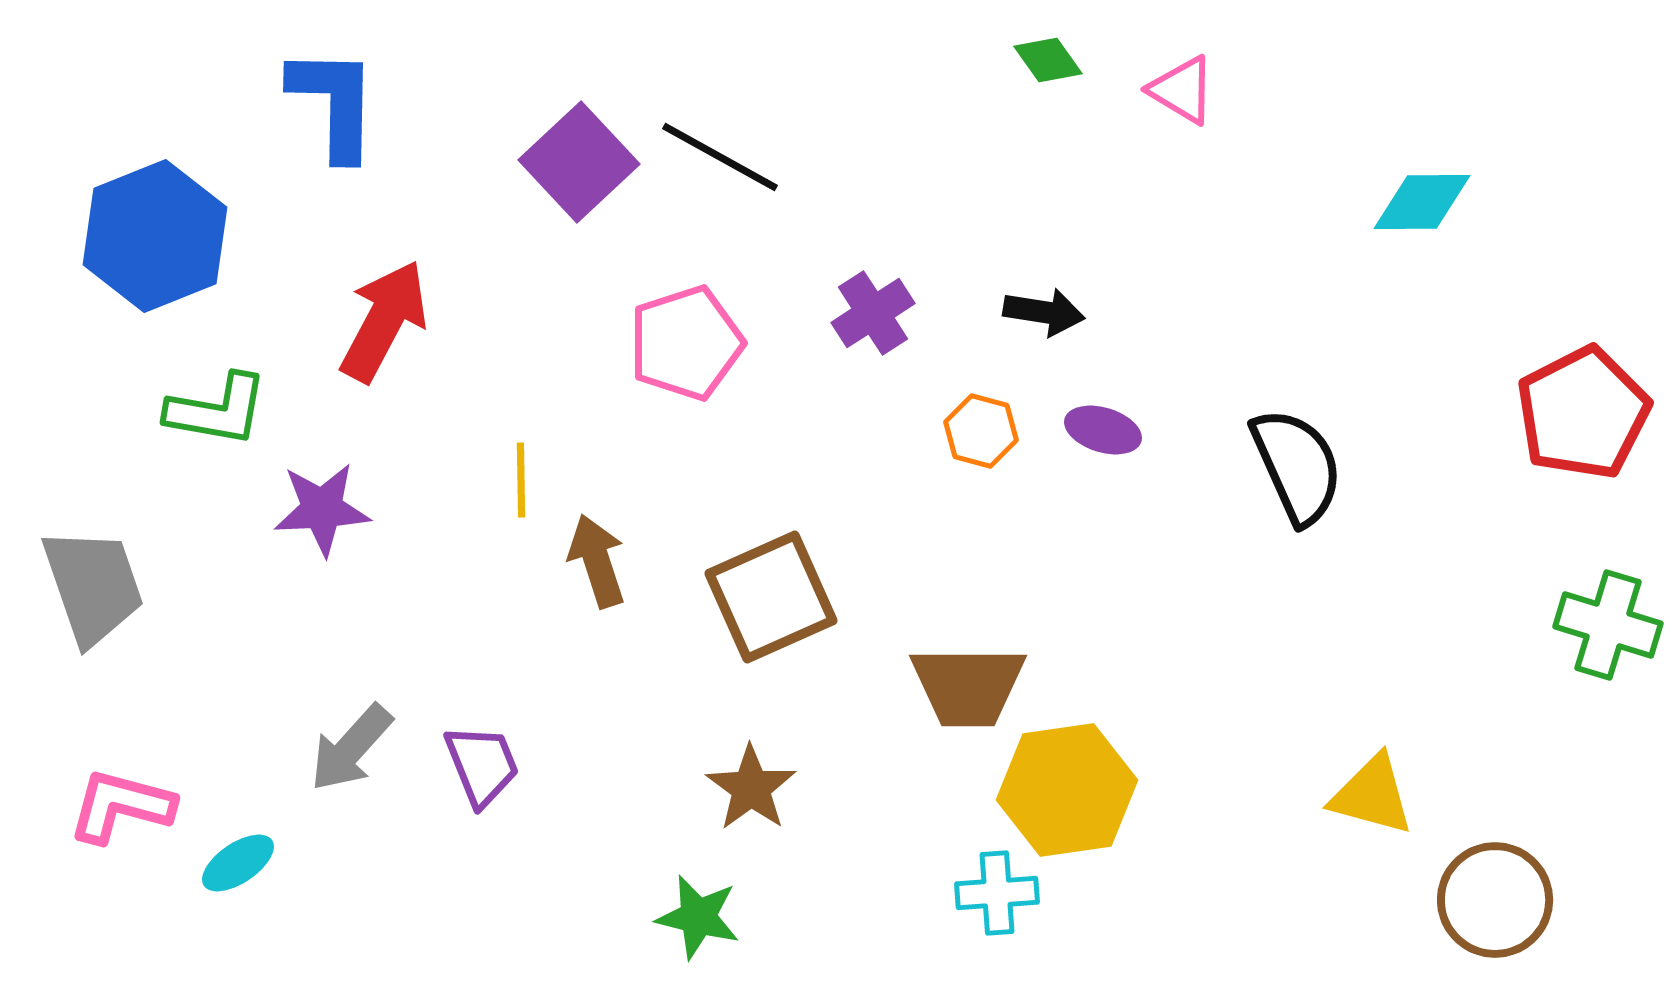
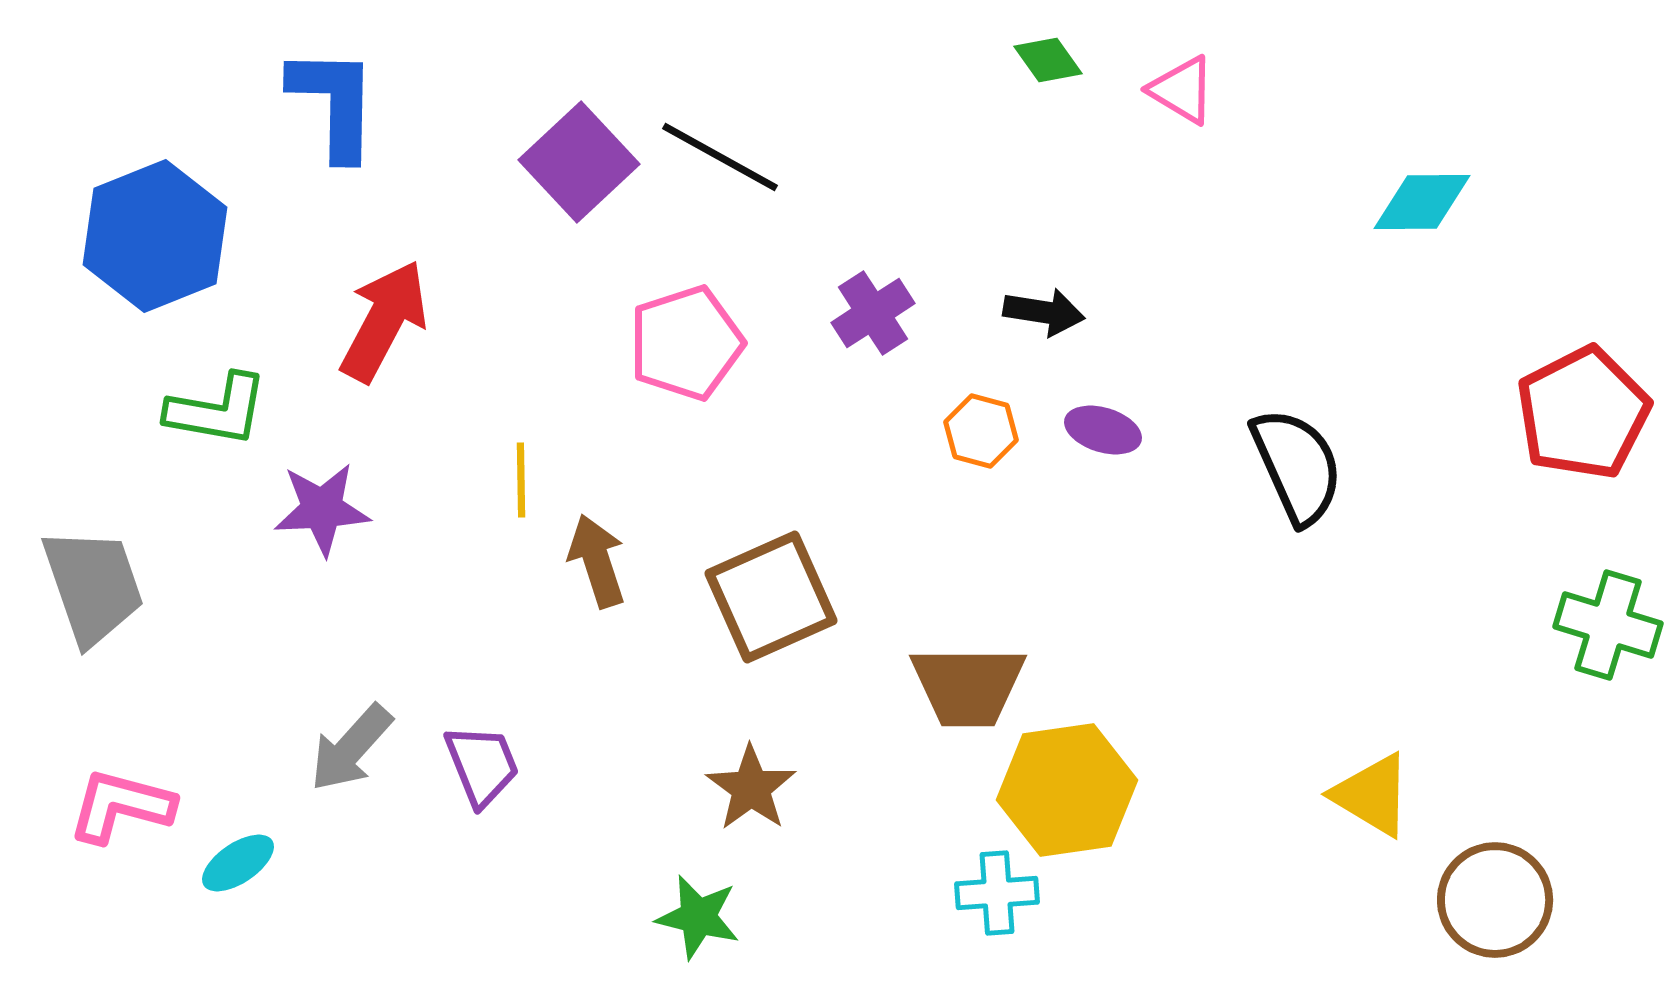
yellow triangle: rotated 16 degrees clockwise
